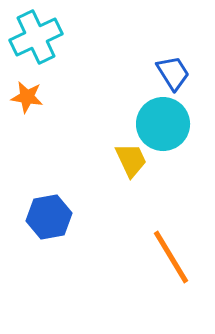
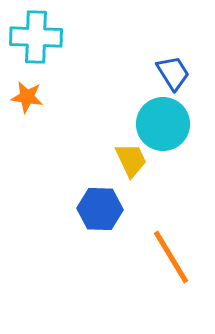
cyan cross: rotated 27 degrees clockwise
blue hexagon: moved 51 px right, 8 px up; rotated 12 degrees clockwise
